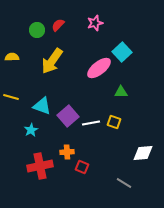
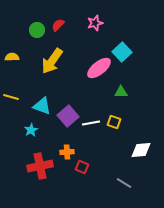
white diamond: moved 2 px left, 3 px up
